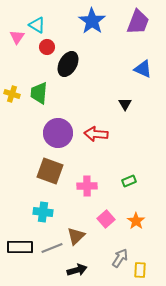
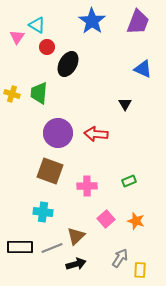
orange star: rotated 18 degrees counterclockwise
black arrow: moved 1 px left, 6 px up
